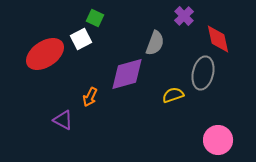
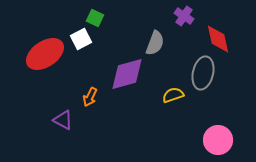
purple cross: rotated 12 degrees counterclockwise
